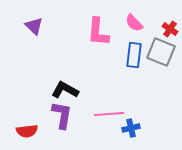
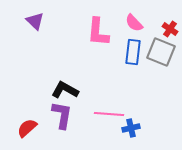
purple triangle: moved 1 px right, 5 px up
blue rectangle: moved 1 px left, 3 px up
pink line: rotated 8 degrees clockwise
red semicircle: moved 3 px up; rotated 145 degrees clockwise
